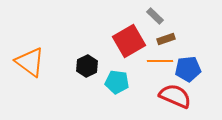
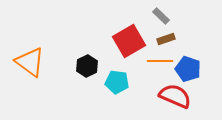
gray rectangle: moved 6 px right
blue pentagon: rotated 25 degrees clockwise
